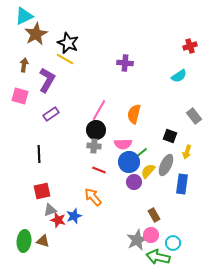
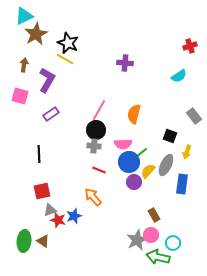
brown triangle: rotated 16 degrees clockwise
